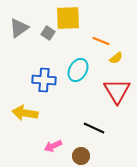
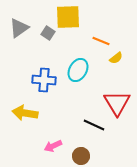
yellow square: moved 1 px up
red triangle: moved 12 px down
black line: moved 3 px up
